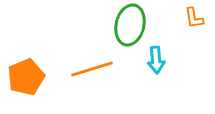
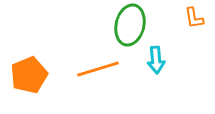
orange line: moved 6 px right
orange pentagon: moved 3 px right, 2 px up
